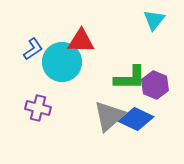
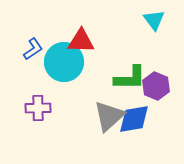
cyan triangle: rotated 15 degrees counterclockwise
cyan circle: moved 2 px right
purple hexagon: moved 1 px right, 1 px down
purple cross: rotated 15 degrees counterclockwise
blue diamond: moved 2 px left; rotated 36 degrees counterclockwise
